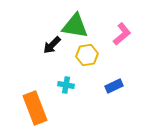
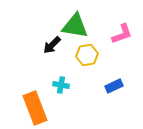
pink L-shape: rotated 20 degrees clockwise
cyan cross: moved 5 px left
